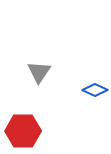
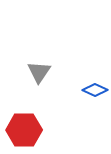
red hexagon: moved 1 px right, 1 px up
